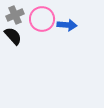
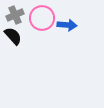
pink circle: moved 1 px up
